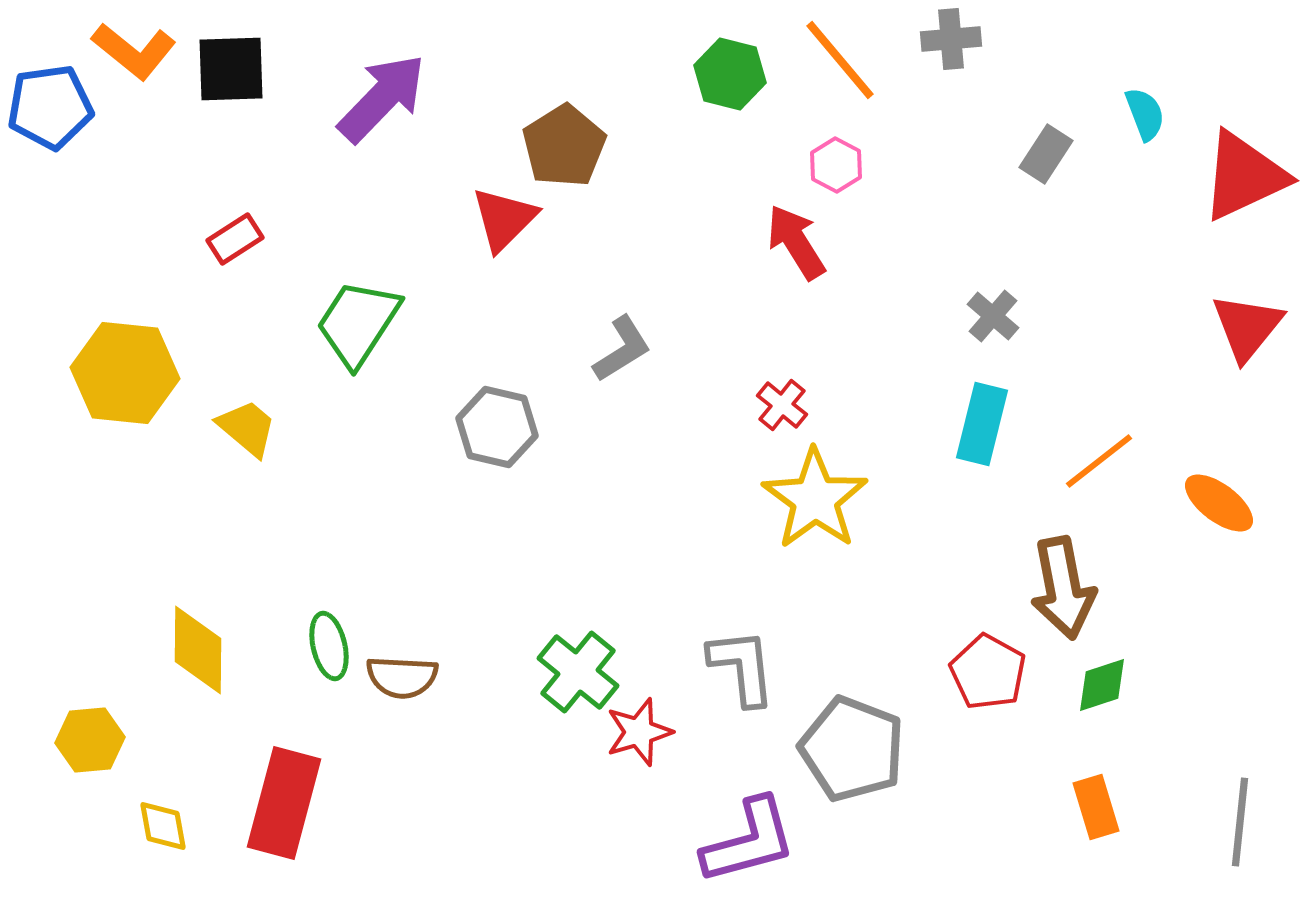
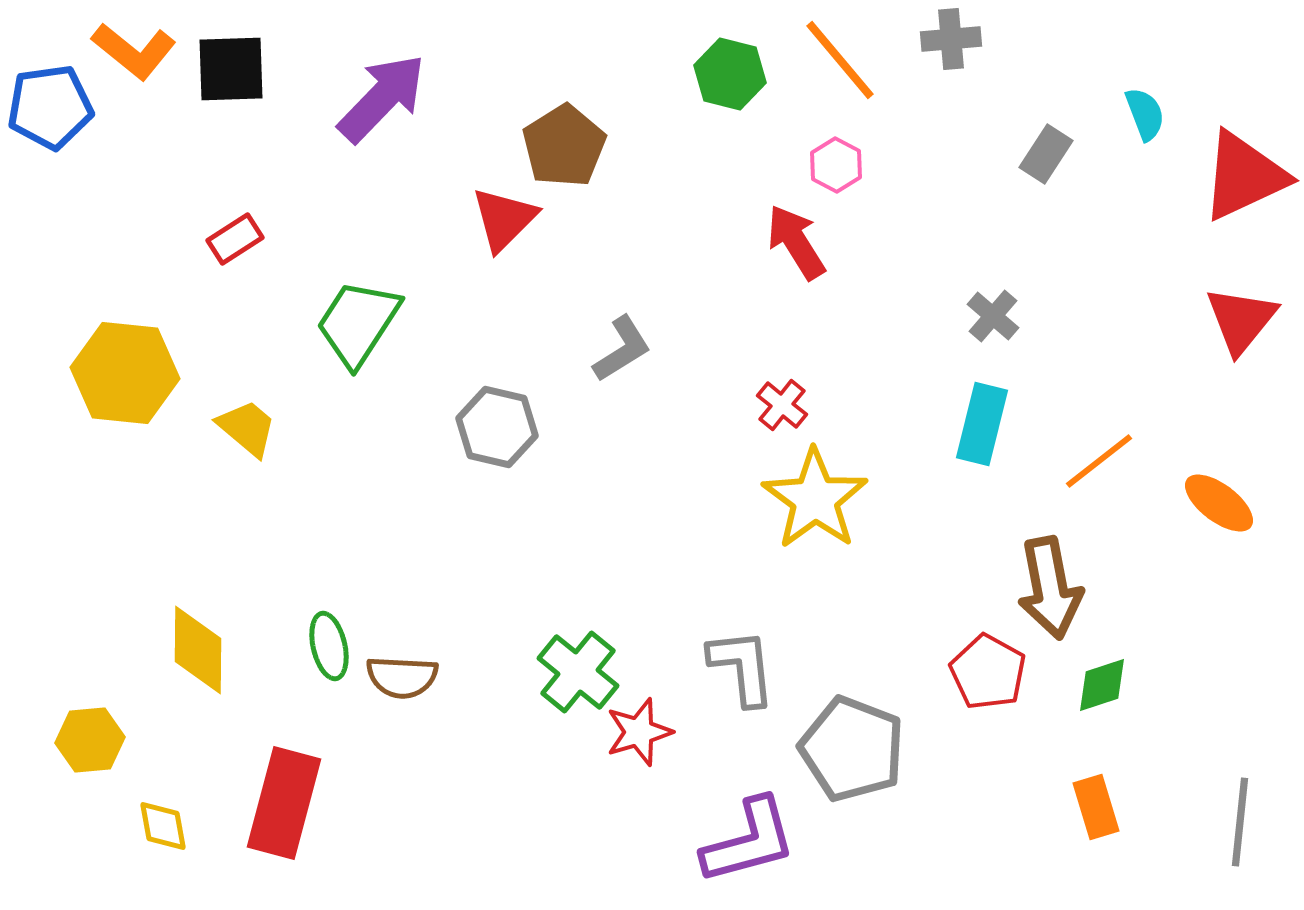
red triangle at (1247, 327): moved 6 px left, 7 px up
brown arrow at (1063, 588): moved 13 px left
